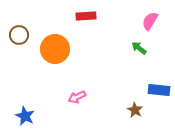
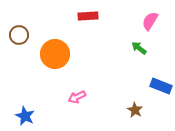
red rectangle: moved 2 px right
orange circle: moved 5 px down
blue rectangle: moved 2 px right, 4 px up; rotated 15 degrees clockwise
